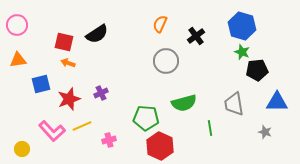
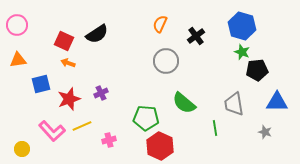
red square: moved 1 px up; rotated 12 degrees clockwise
green semicircle: rotated 55 degrees clockwise
green line: moved 5 px right
